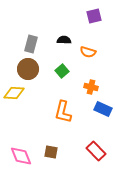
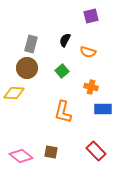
purple square: moved 3 px left
black semicircle: moved 1 px right; rotated 64 degrees counterclockwise
brown circle: moved 1 px left, 1 px up
blue rectangle: rotated 24 degrees counterclockwise
pink diamond: rotated 30 degrees counterclockwise
